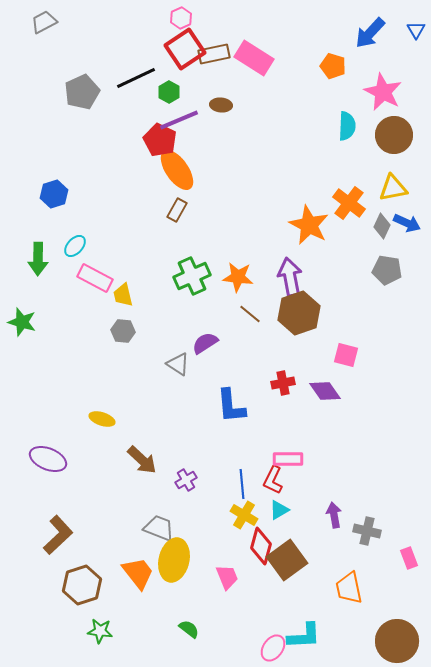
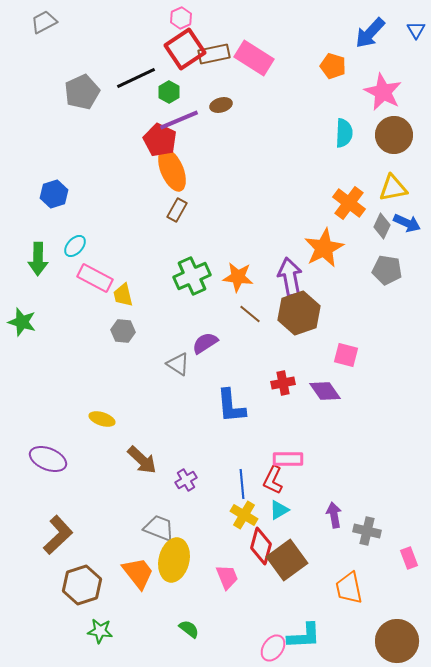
brown ellipse at (221, 105): rotated 20 degrees counterclockwise
cyan semicircle at (347, 126): moved 3 px left, 7 px down
orange ellipse at (177, 170): moved 5 px left; rotated 12 degrees clockwise
orange star at (309, 225): moved 15 px right, 23 px down; rotated 18 degrees clockwise
